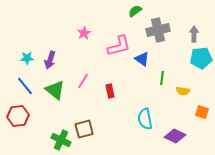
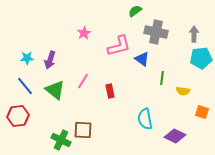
gray cross: moved 2 px left, 2 px down; rotated 25 degrees clockwise
brown square: moved 1 px left, 1 px down; rotated 18 degrees clockwise
